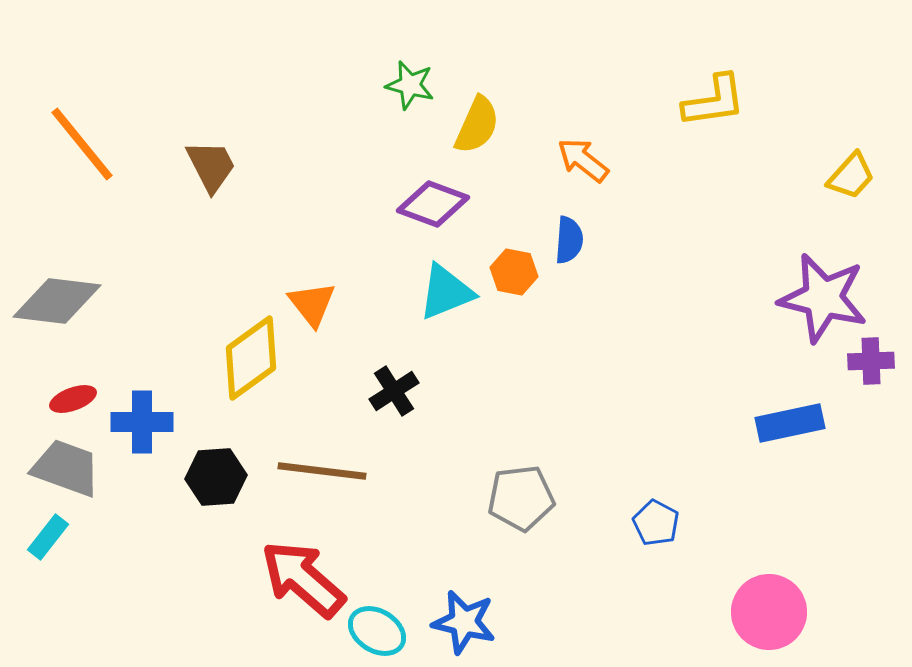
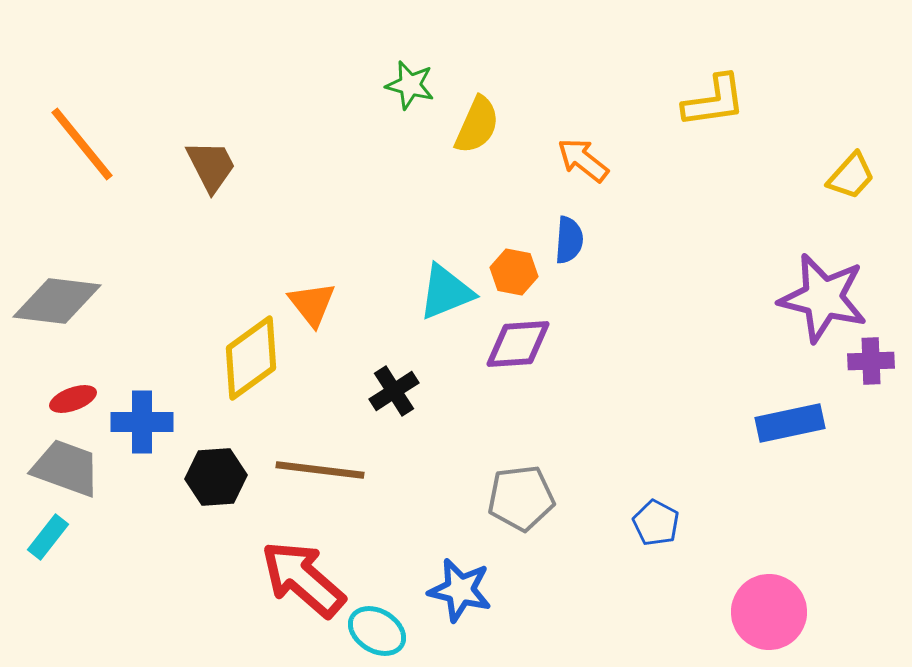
purple diamond: moved 85 px right, 140 px down; rotated 24 degrees counterclockwise
brown line: moved 2 px left, 1 px up
blue star: moved 4 px left, 32 px up
